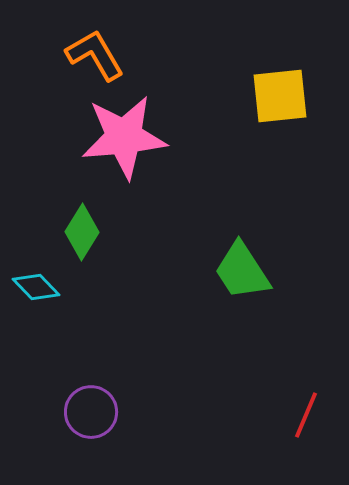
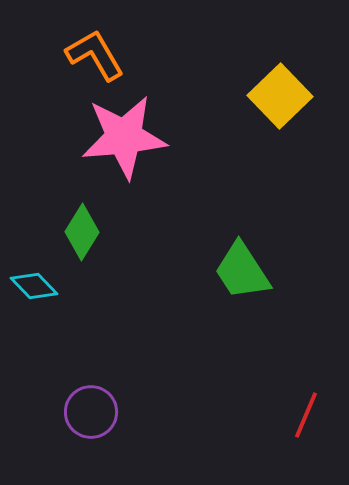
yellow square: rotated 38 degrees counterclockwise
cyan diamond: moved 2 px left, 1 px up
